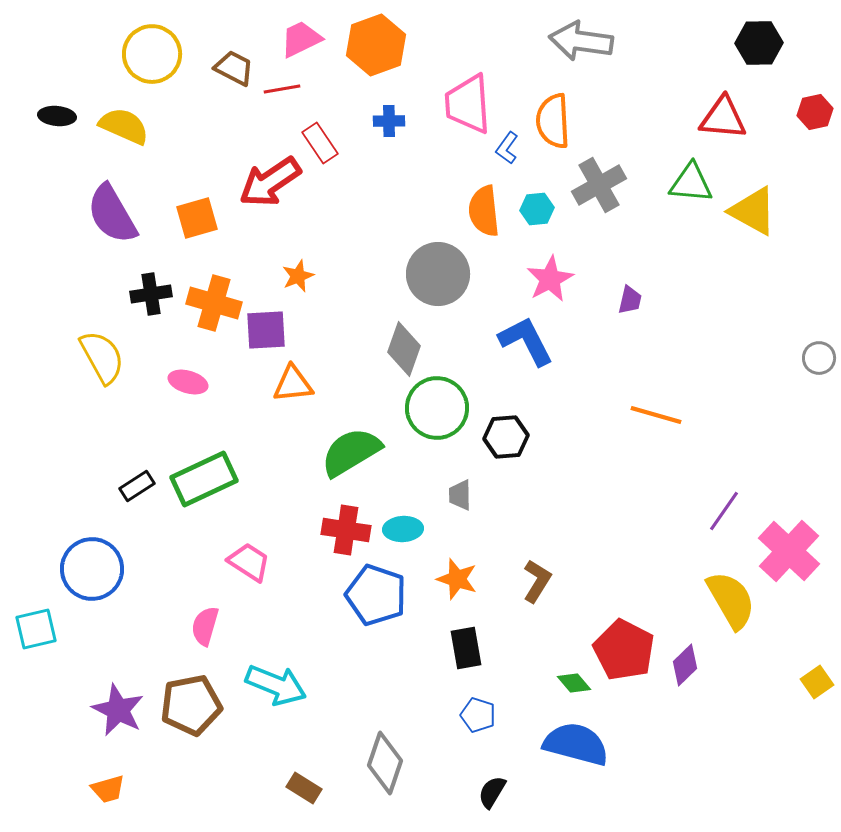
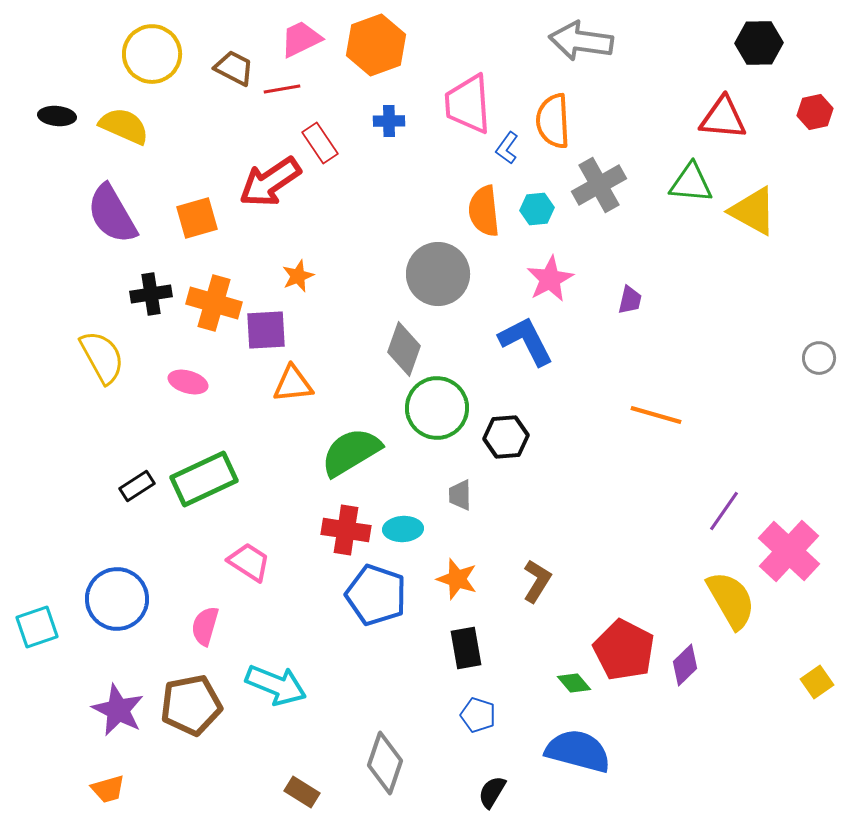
blue circle at (92, 569): moved 25 px right, 30 px down
cyan square at (36, 629): moved 1 px right, 2 px up; rotated 6 degrees counterclockwise
blue semicircle at (576, 744): moved 2 px right, 7 px down
brown rectangle at (304, 788): moved 2 px left, 4 px down
